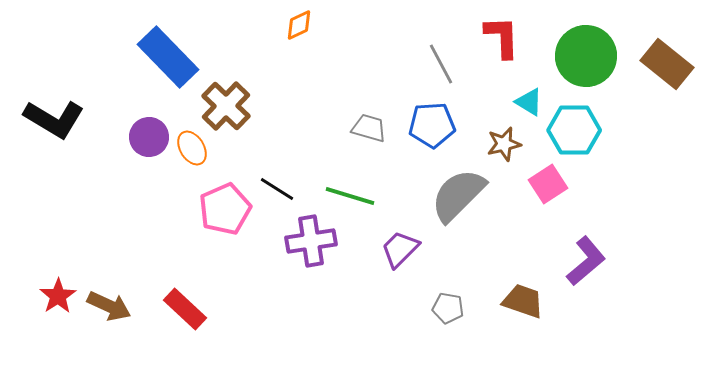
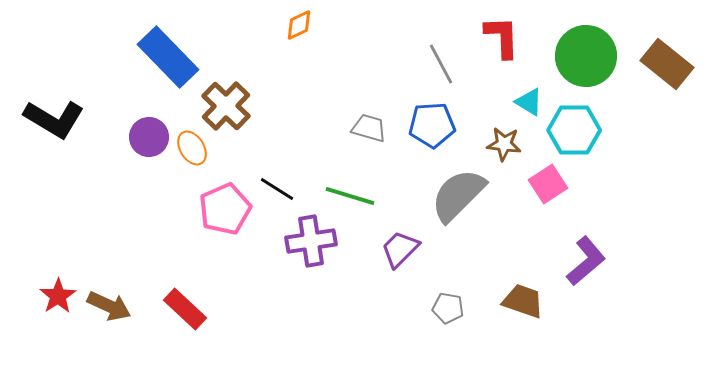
brown star: rotated 20 degrees clockwise
